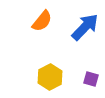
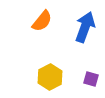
blue arrow: rotated 24 degrees counterclockwise
